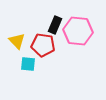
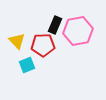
pink hexagon: rotated 16 degrees counterclockwise
red pentagon: rotated 10 degrees counterclockwise
cyan square: moved 1 px left, 1 px down; rotated 28 degrees counterclockwise
